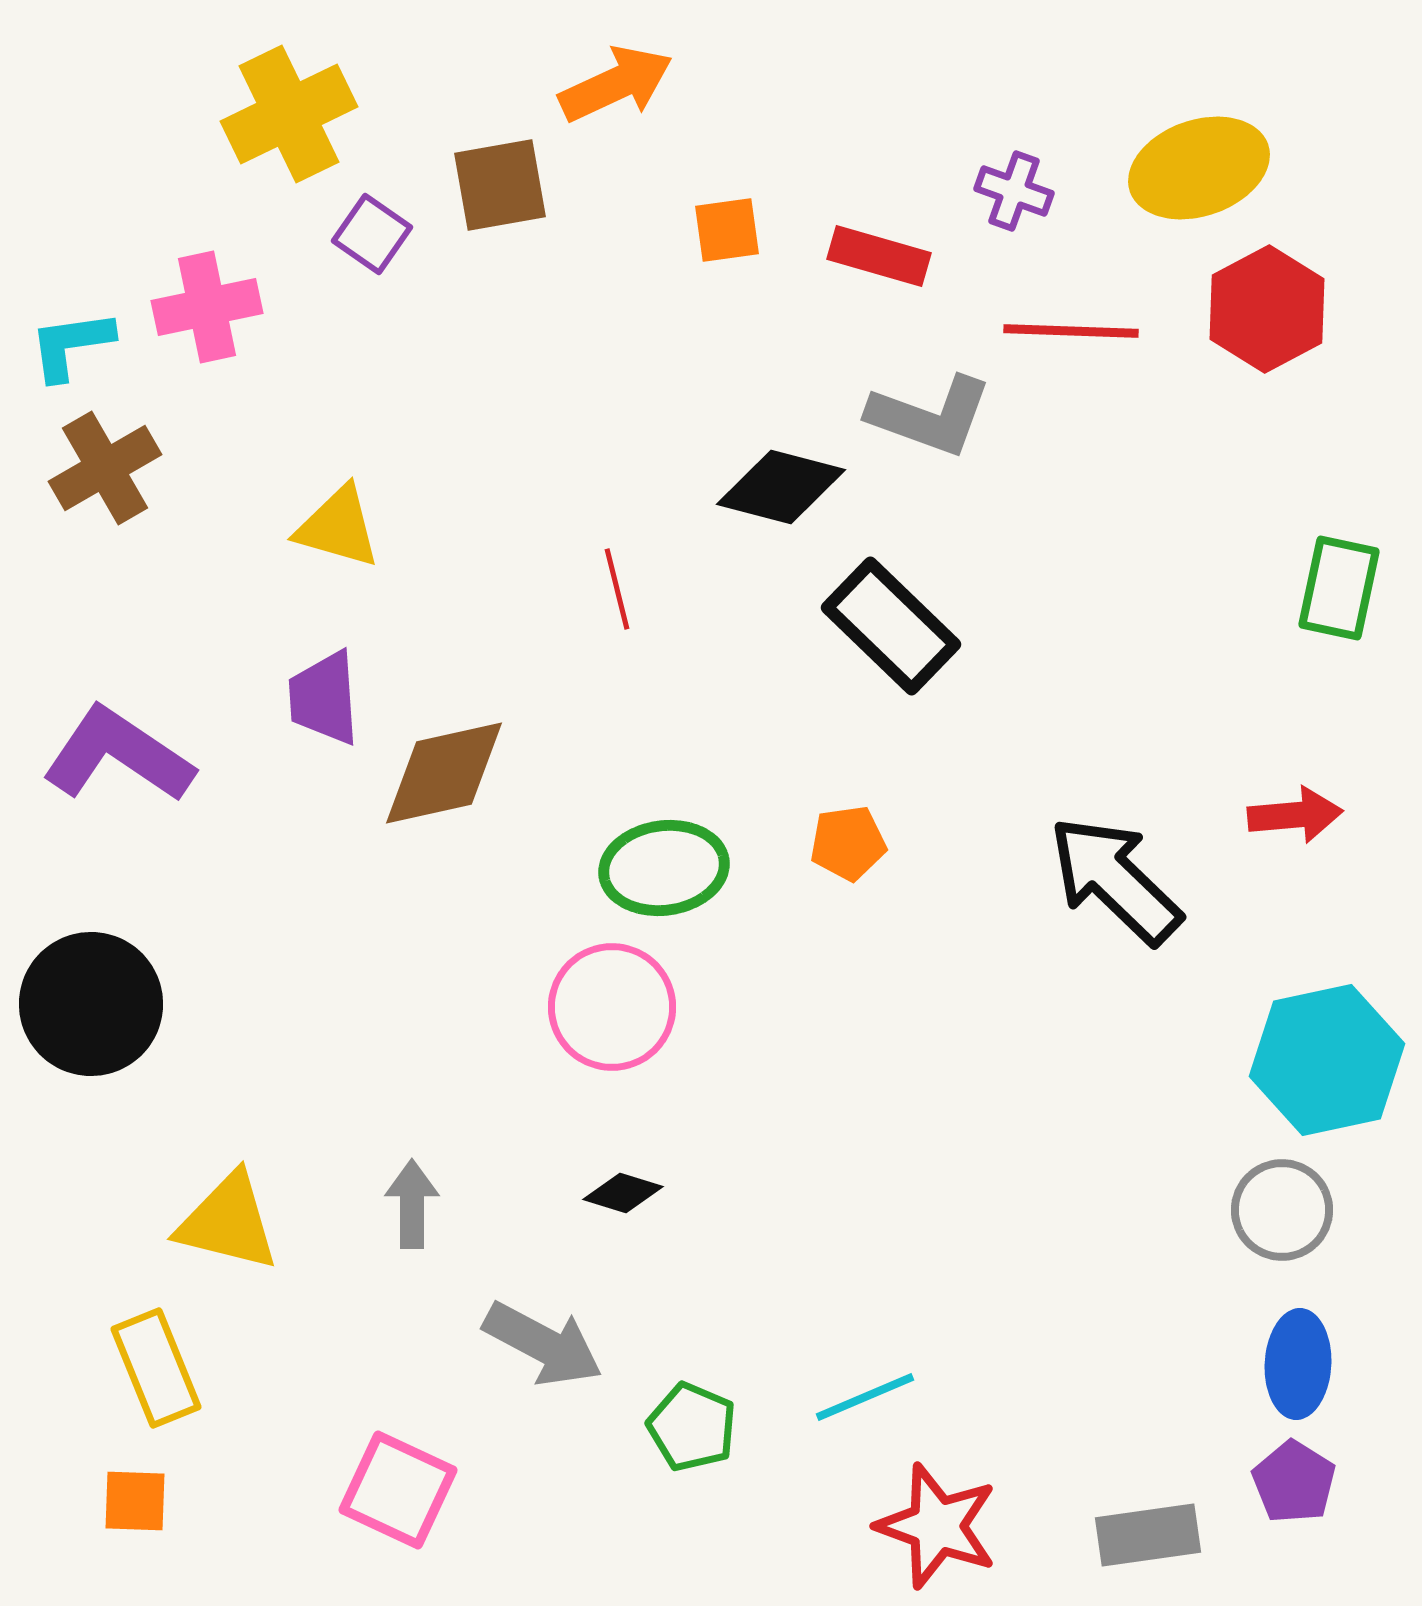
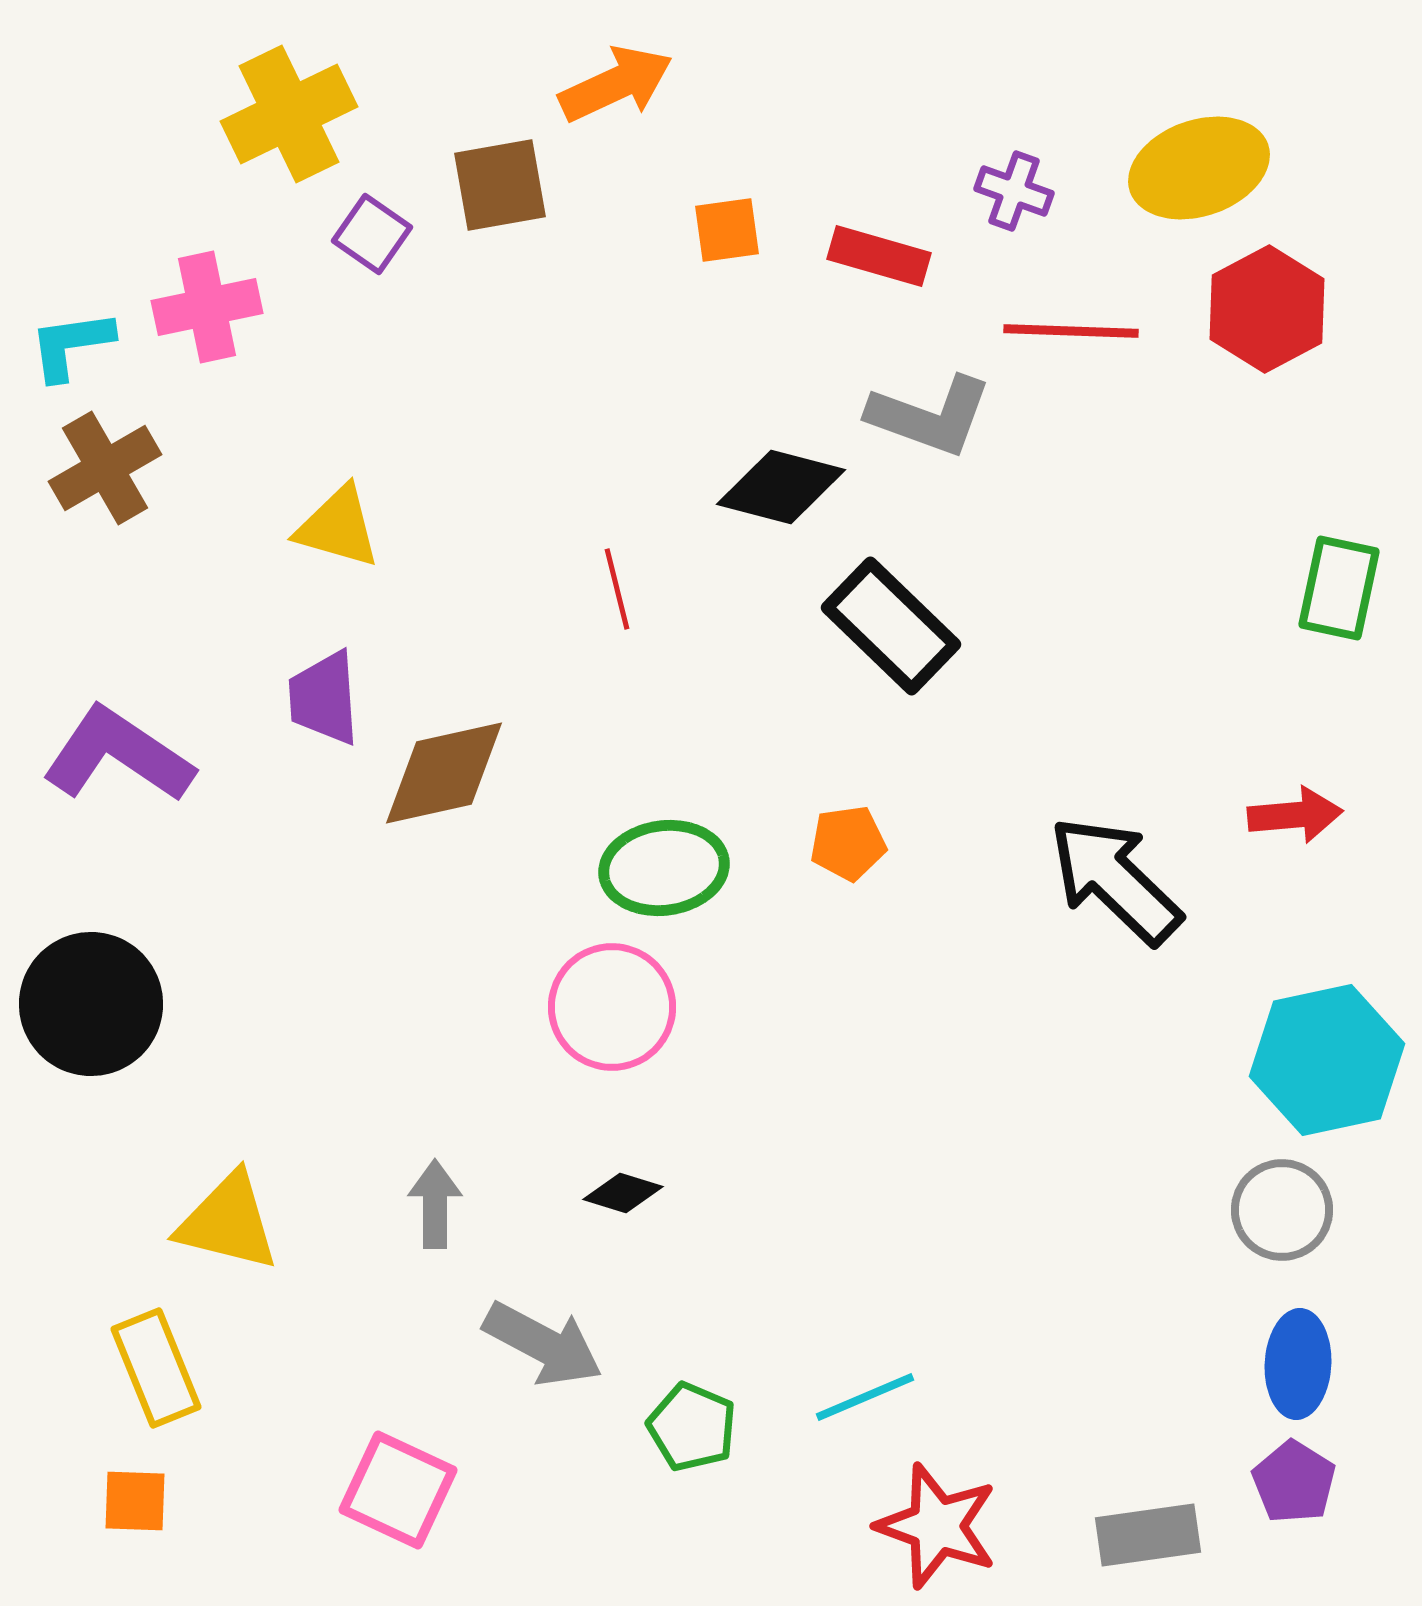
gray arrow at (412, 1204): moved 23 px right
